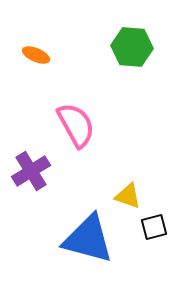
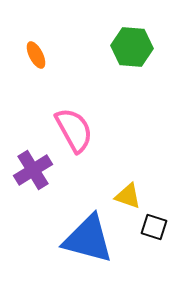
orange ellipse: rotated 40 degrees clockwise
pink semicircle: moved 2 px left, 5 px down
purple cross: moved 2 px right, 1 px up
black square: rotated 32 degrees clockwise
